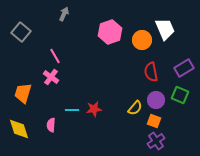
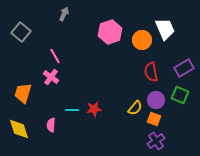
orange square: moved 2 px up
